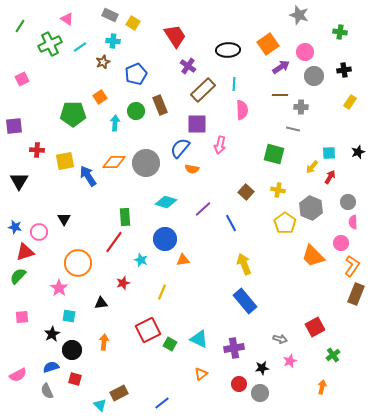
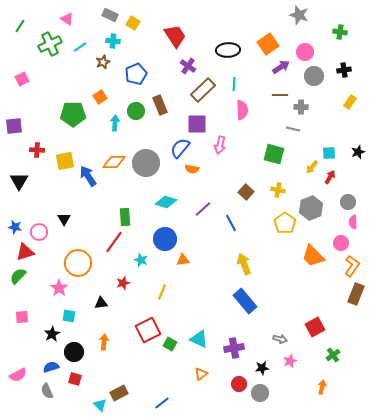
gray hexagon at (311, 208): rotated 15 degrees clockwise
black circle at (72, 350): moved 2 px right, 2 px down
